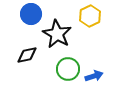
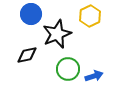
black star: rotated 20 degrees clockwise
